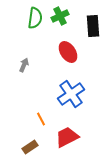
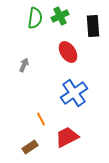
blue cross: moved 3 px right, 1 px up
